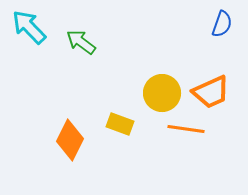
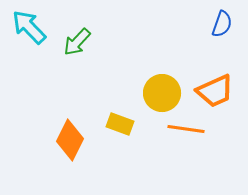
green arrow: moved 4 px left; rotated 84 degrees counterclockwise
orange trapezoid: moved 4 px right, 1 px up
